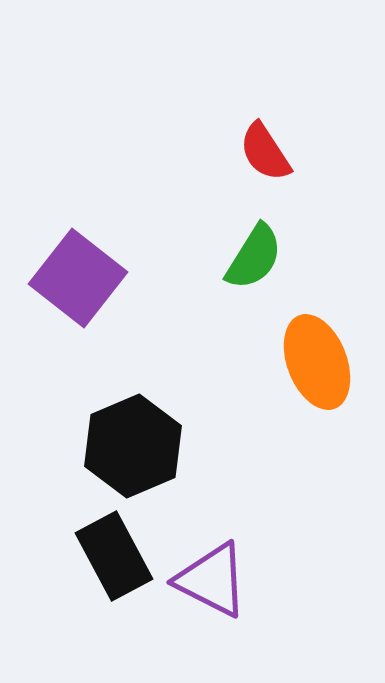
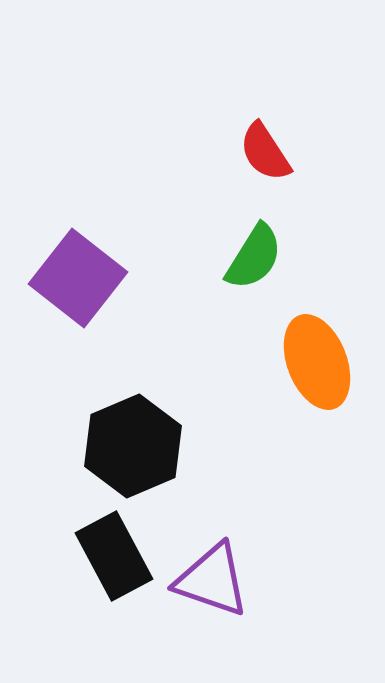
purple triangle: rotated 8 degrees counterclockwise
